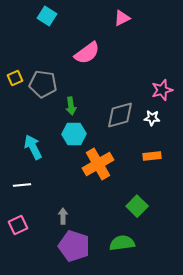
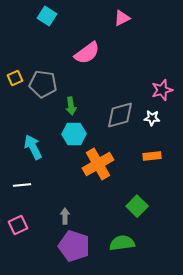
gray arrow: moved 2 px right
